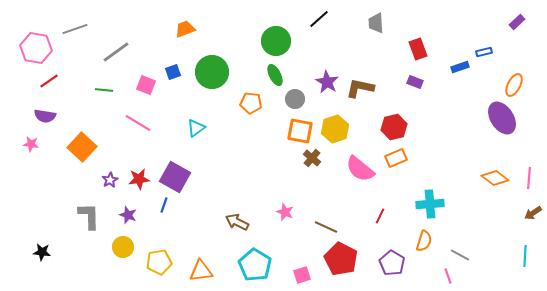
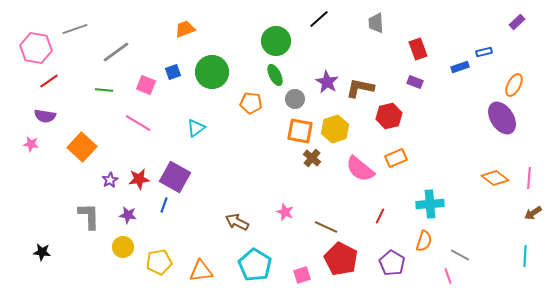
red hexagon at (394, 127): moved 5 px left, 11 px up
purple star at (128, 215): rotated 12 degrees counterclockwise
